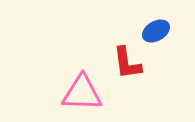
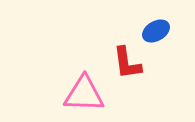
pink triangle: moved 2 px right, 1 px down
